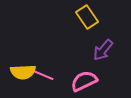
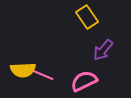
yellow semicircle: moved 2 px up
